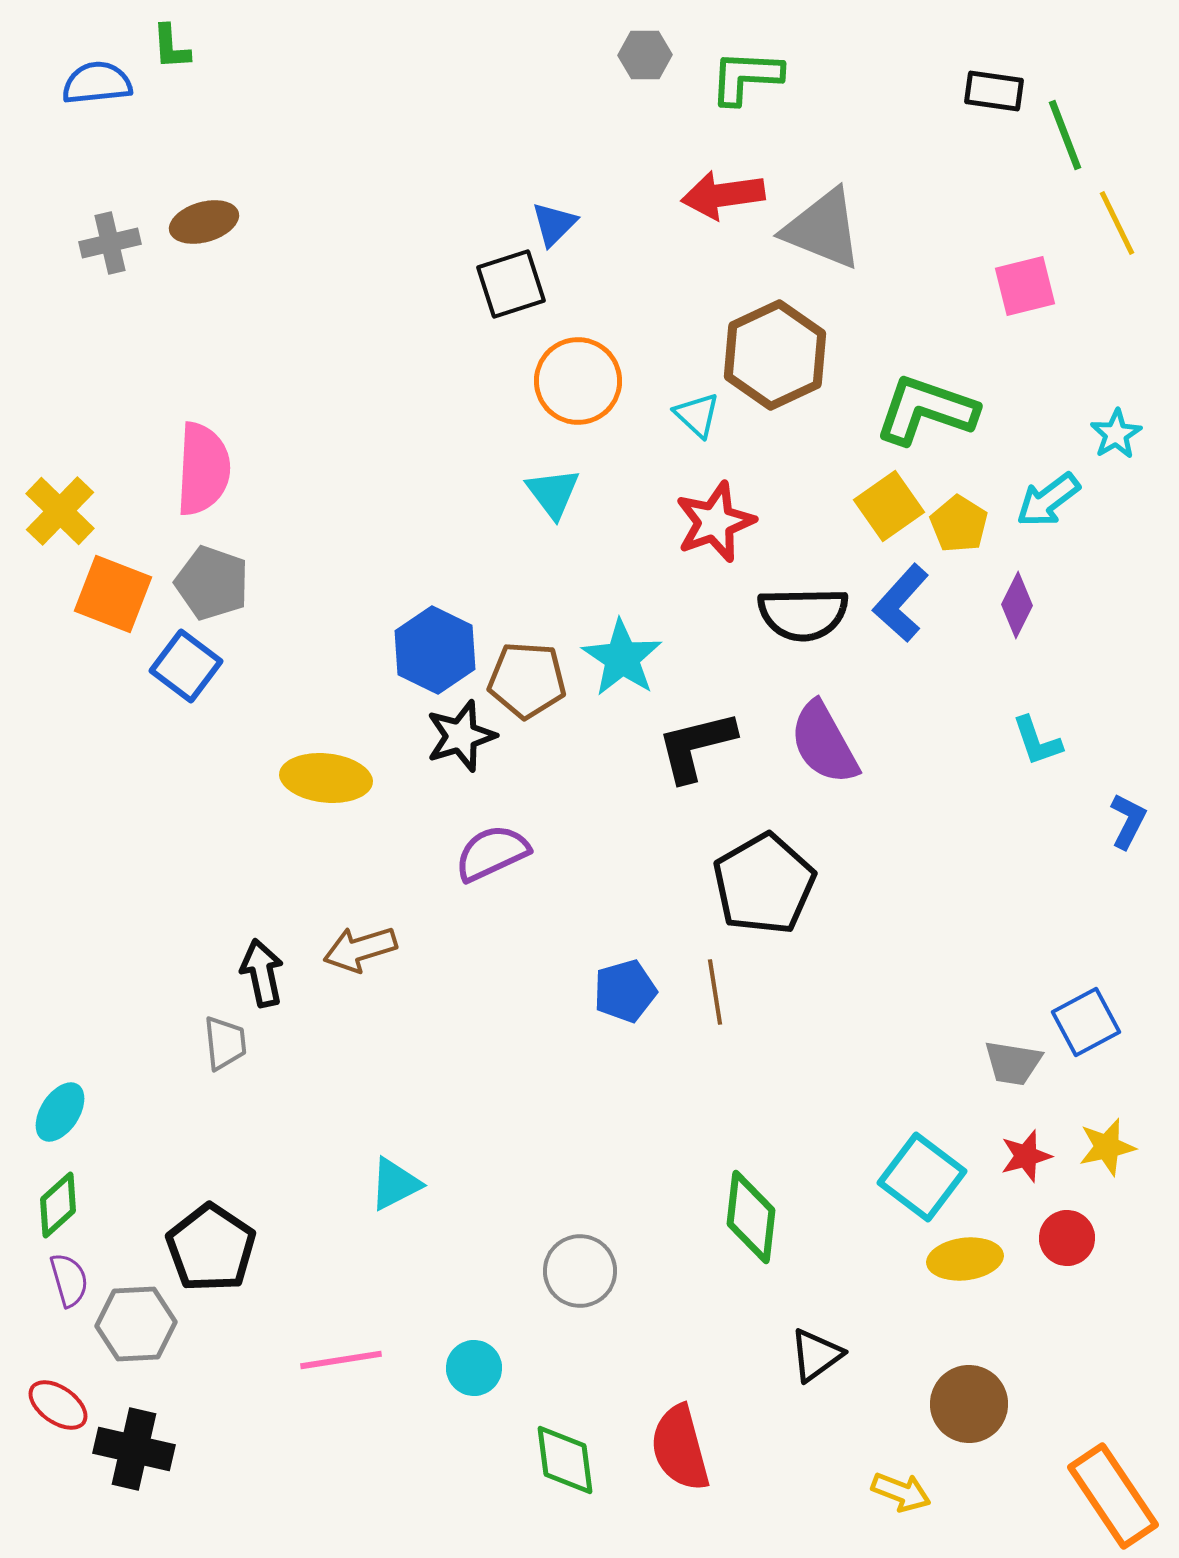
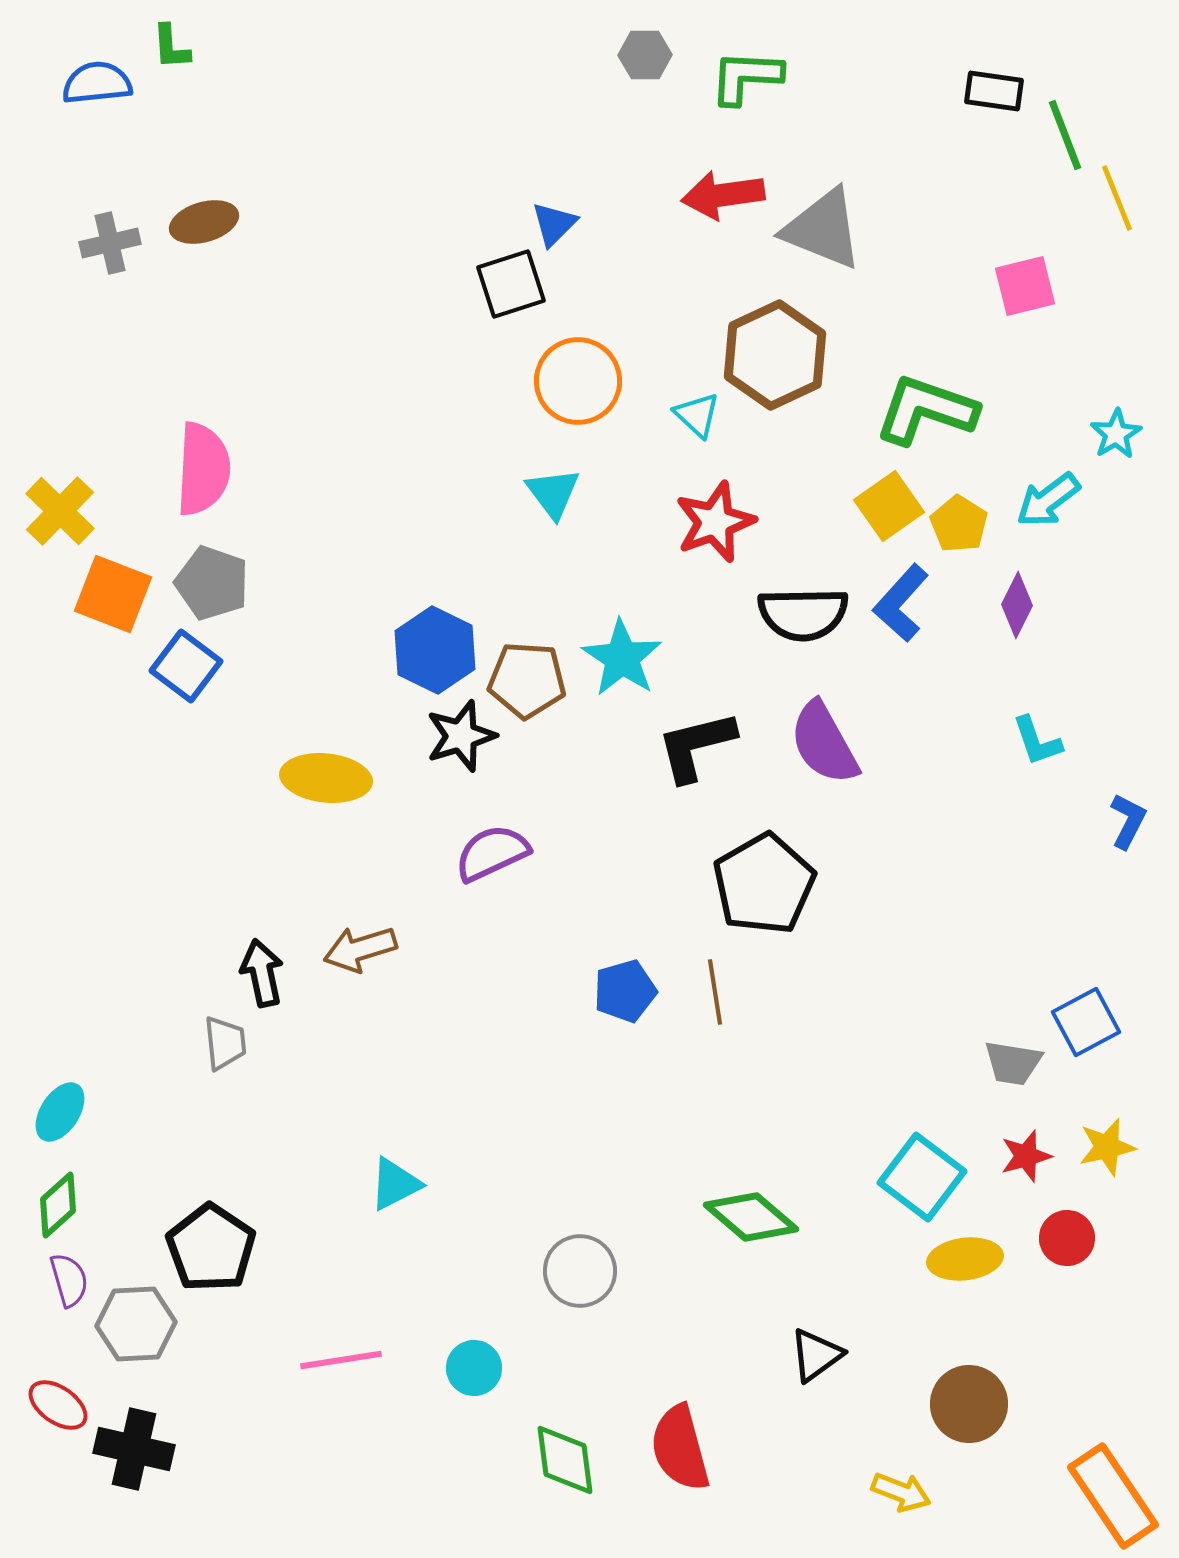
yellow line at (1117, 223): moved 25 px up; rotated 4 degrees clockwise
green diamond at (751, 1217): rotated 56 degrees counterclockwise
